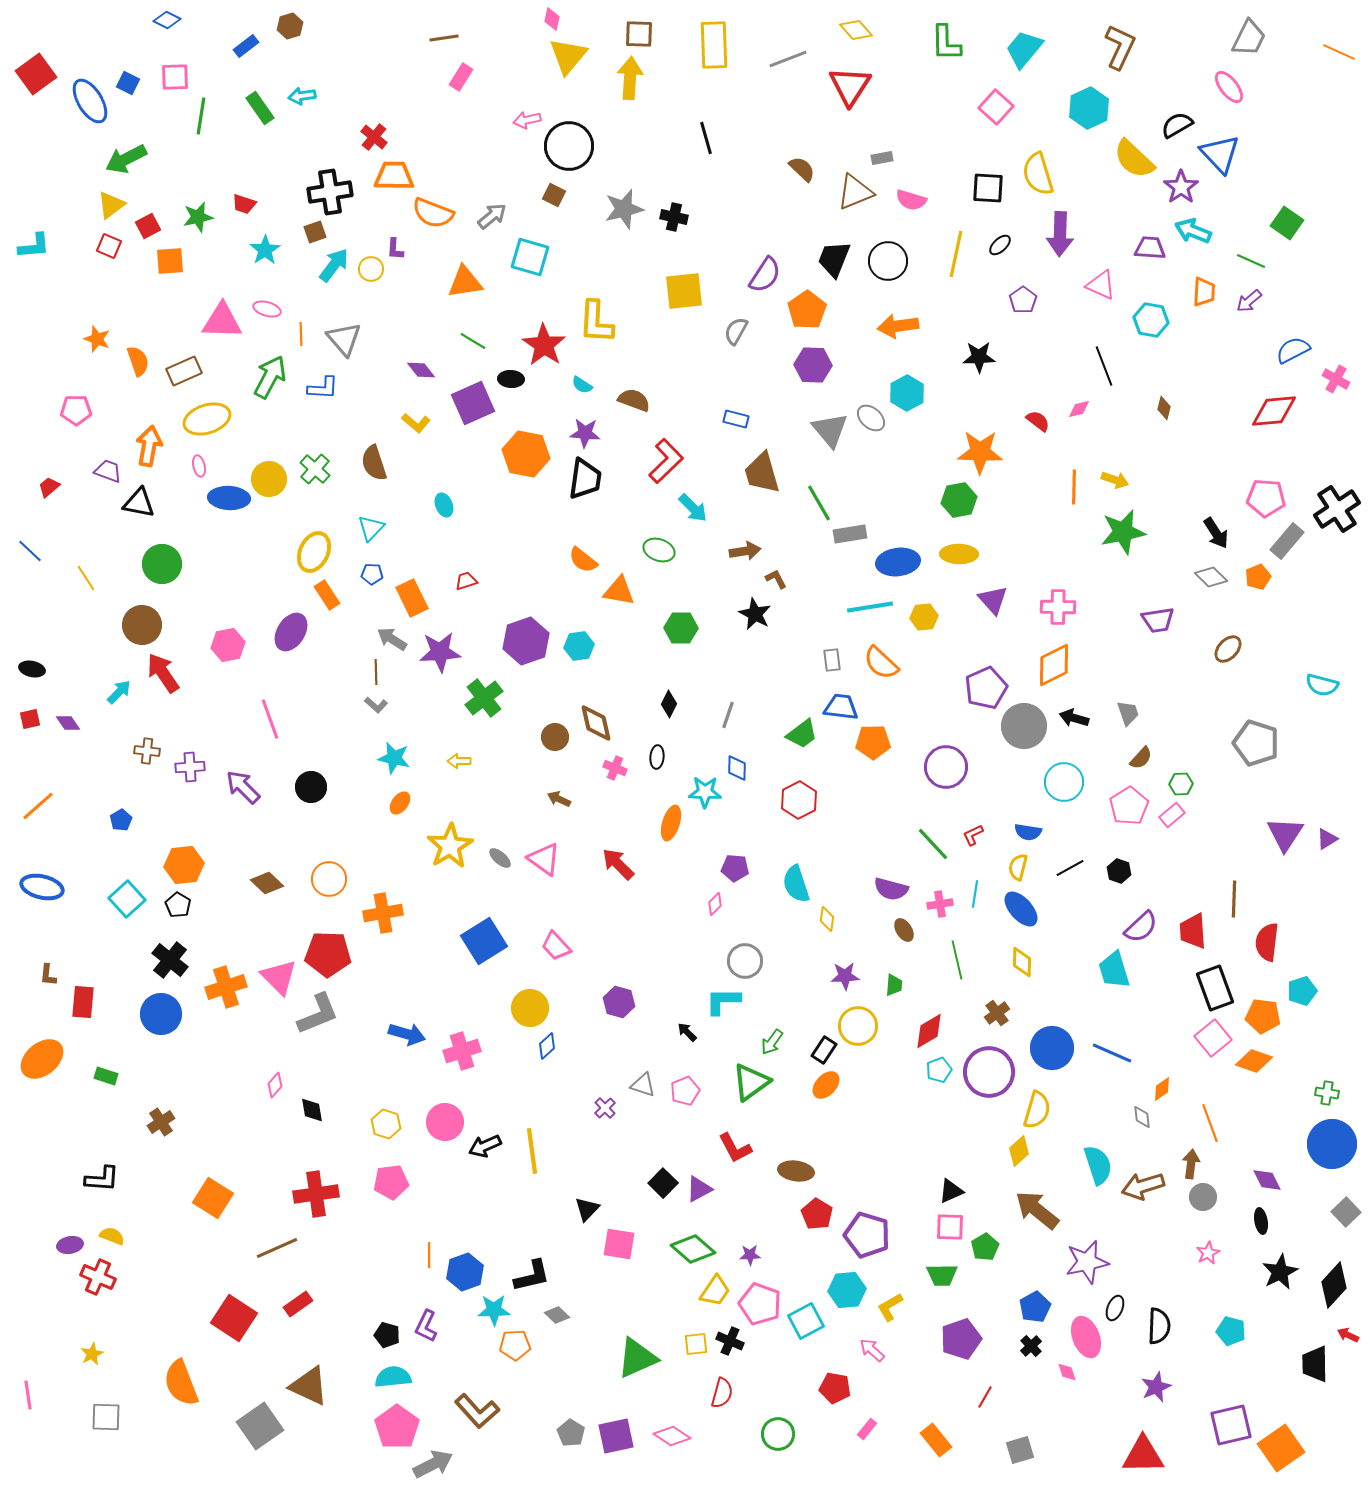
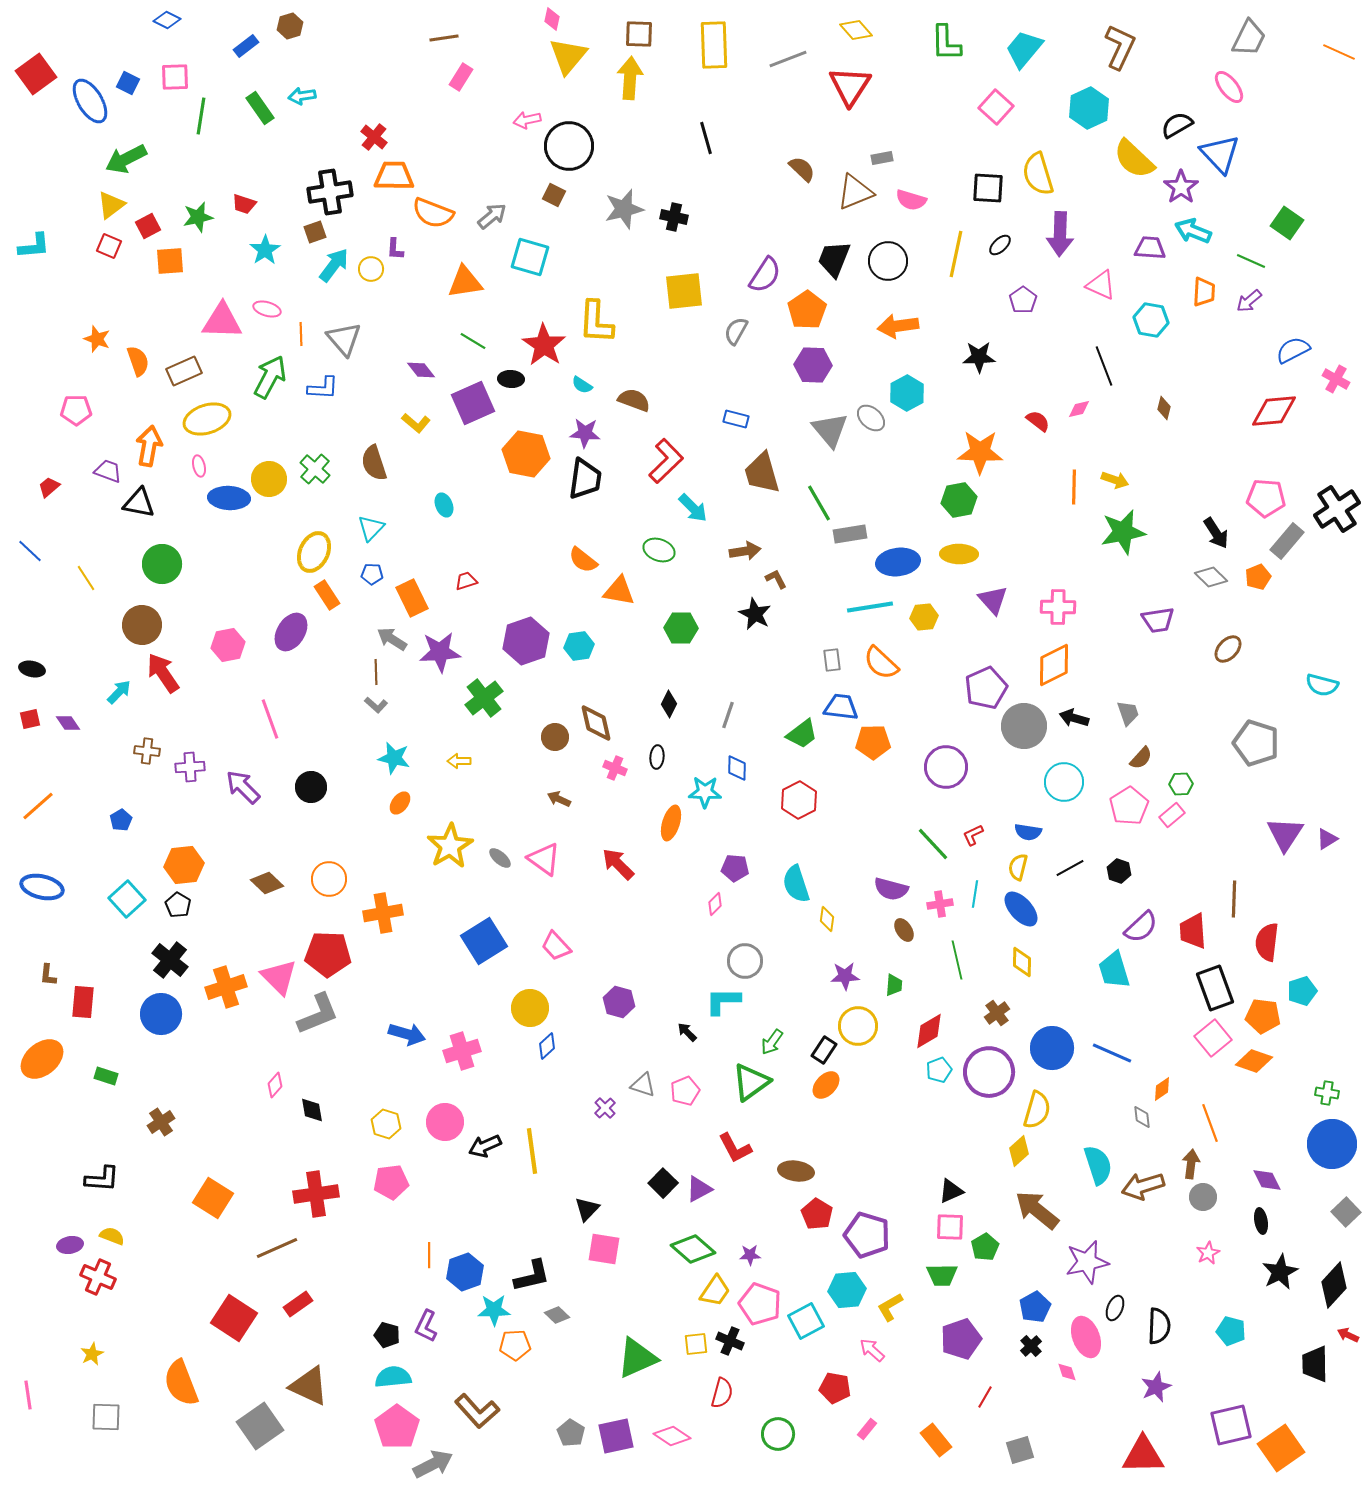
pink square at (619, 1244): moved 15 px left, 5 px down
